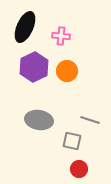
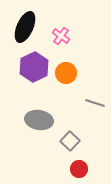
pink cross: rotated 30 degrees clockwise
orange circle: moved 1 px left, 2 px down
gray line: moved 5 px right, 17 px up
gray square: moved 2 px left; rotated 30 degrees clockwise
